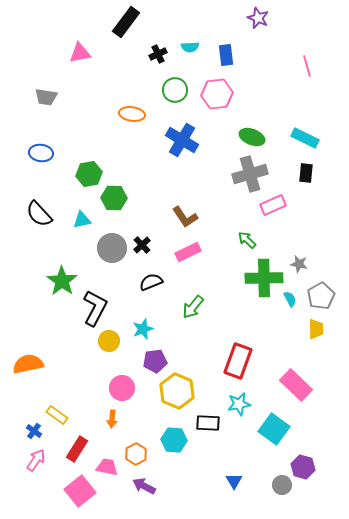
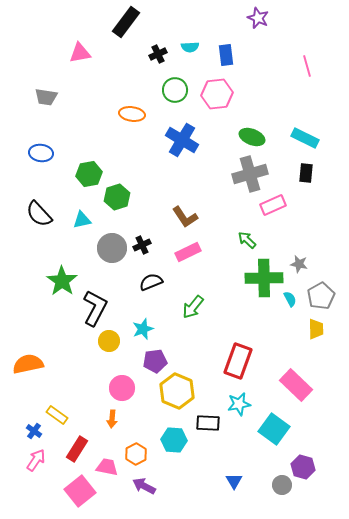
green hexagon at (114, 198): moved 3 px right, 1 px up; rotated 20 degrees counterclockwise
black cross at (142, 245): rotated 18 degrees clockwise
